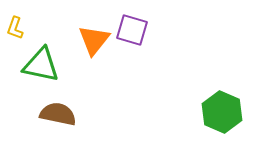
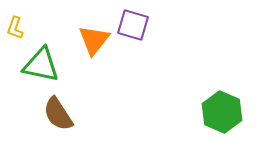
purple square: moved 1 px right, 5 px up
brown semicircle: rotated 135 degrees counterclockwise
